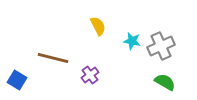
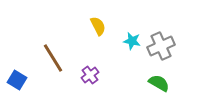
brown line: rotated 44 degrees clockwise
green semicircle: moved 6 px left, 1 px down
